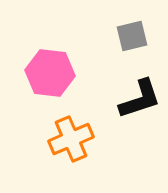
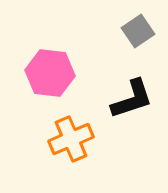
gray square: moved 6 px right, 5 px up; rotated 20 degrees counterclockwise
black L-shape: moved 8 px left
